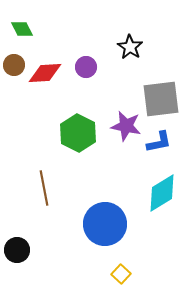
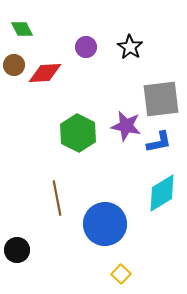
purple circle: moved 20 px up
brown line: moved 13 px right, 10 px down
